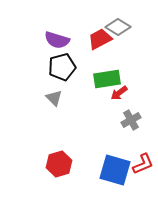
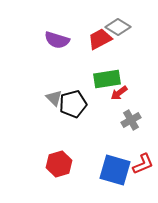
black pentagon: moved 11 px right, 37 px down
